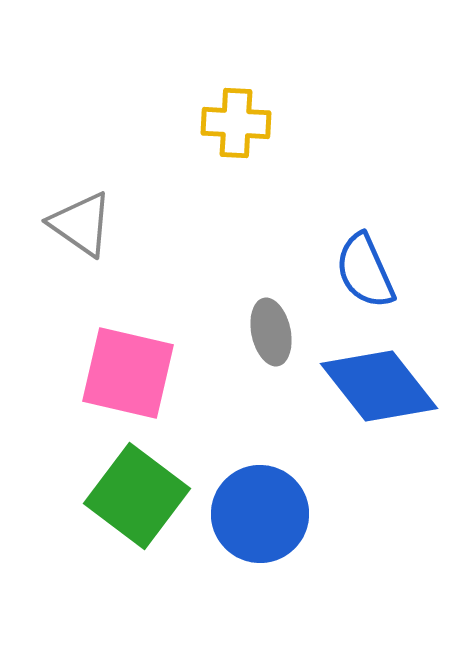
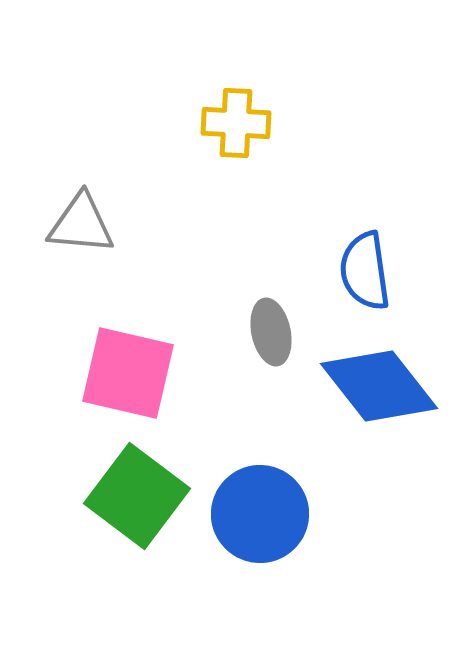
gray triangle: rotated 30 degrees counterclockwise
blue semicircle: rotated 16 degrees clockwise
